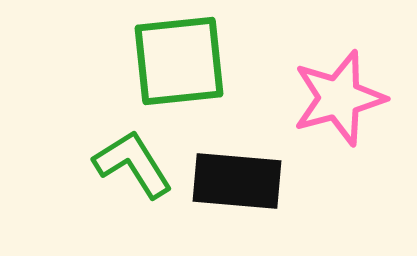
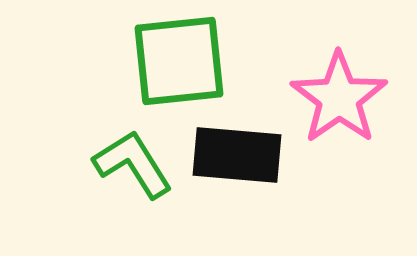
pink star: rotated 20 degrees counterclockwise
black rectangle: moved 26 px up
